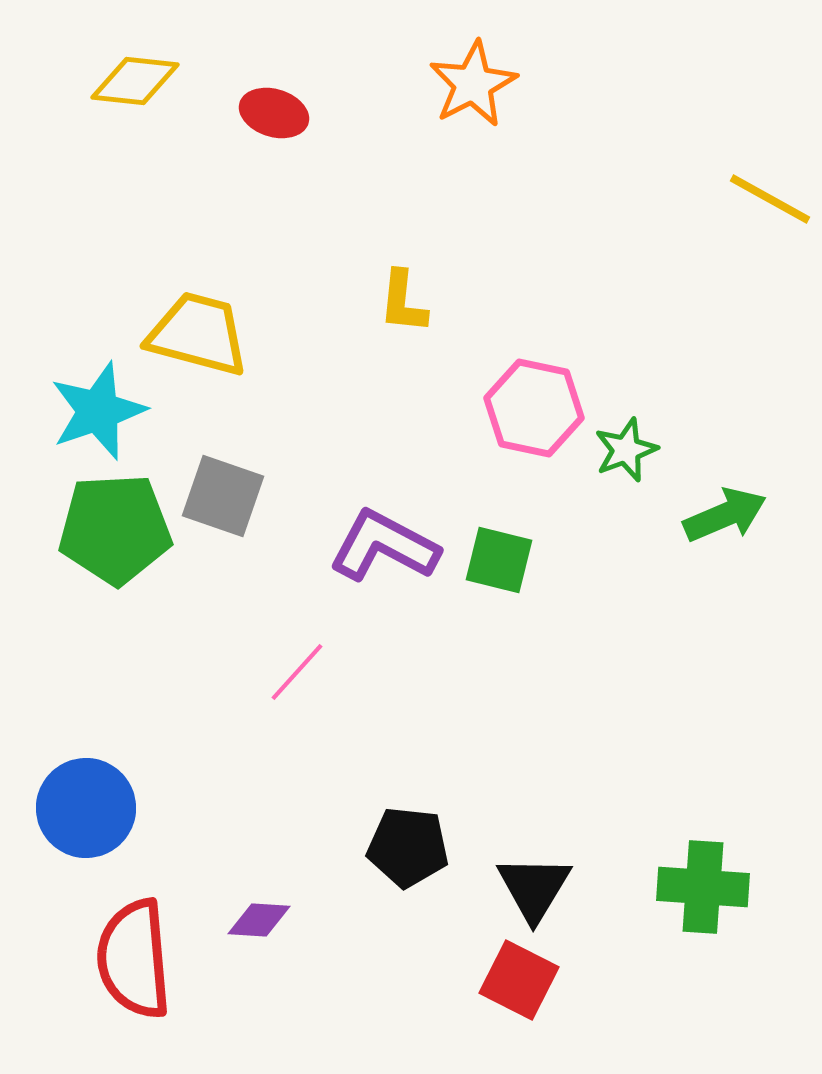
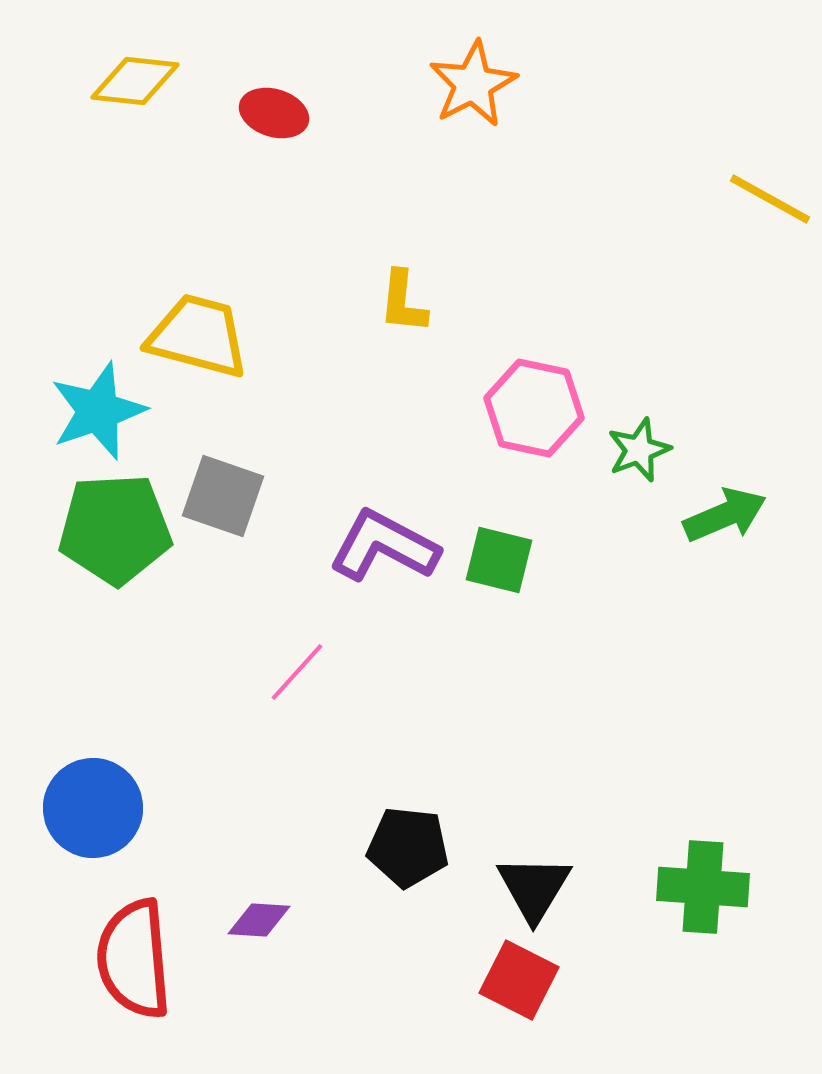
yellow trapezoid: moved 2 px down
green star: moved 13 px right
blue circle: moved 7 px right
